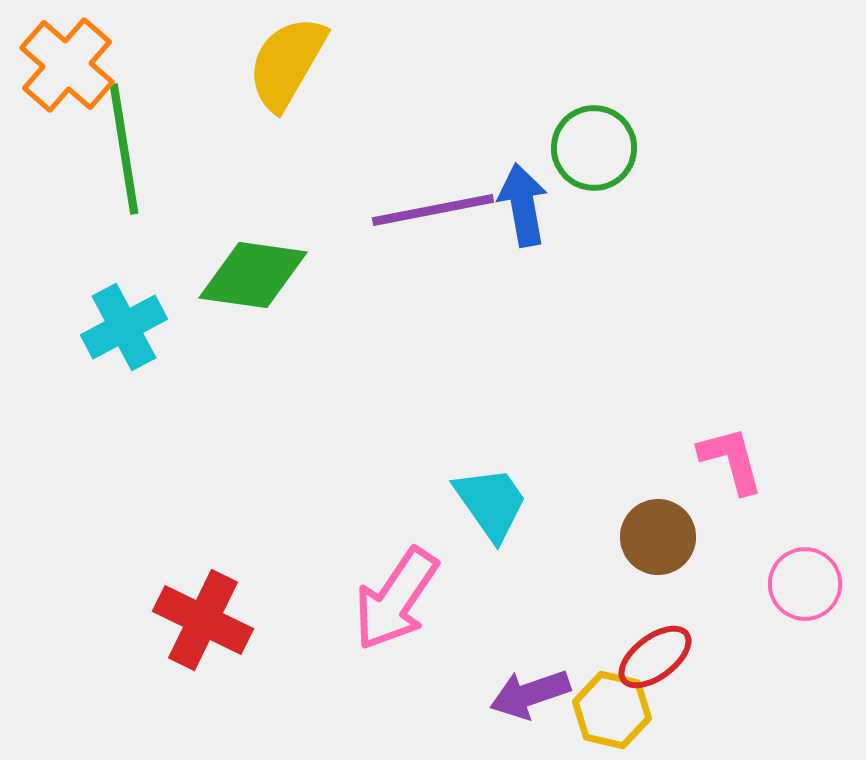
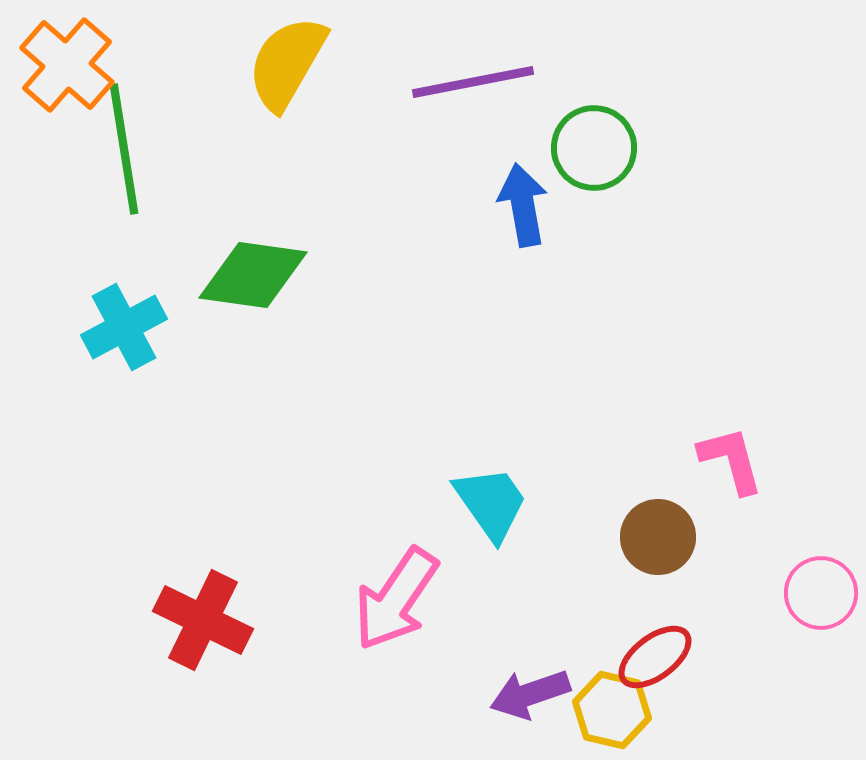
purple line: moved 40 px right, 128 px up
pink circle: moved 16 px right, 9 px down
